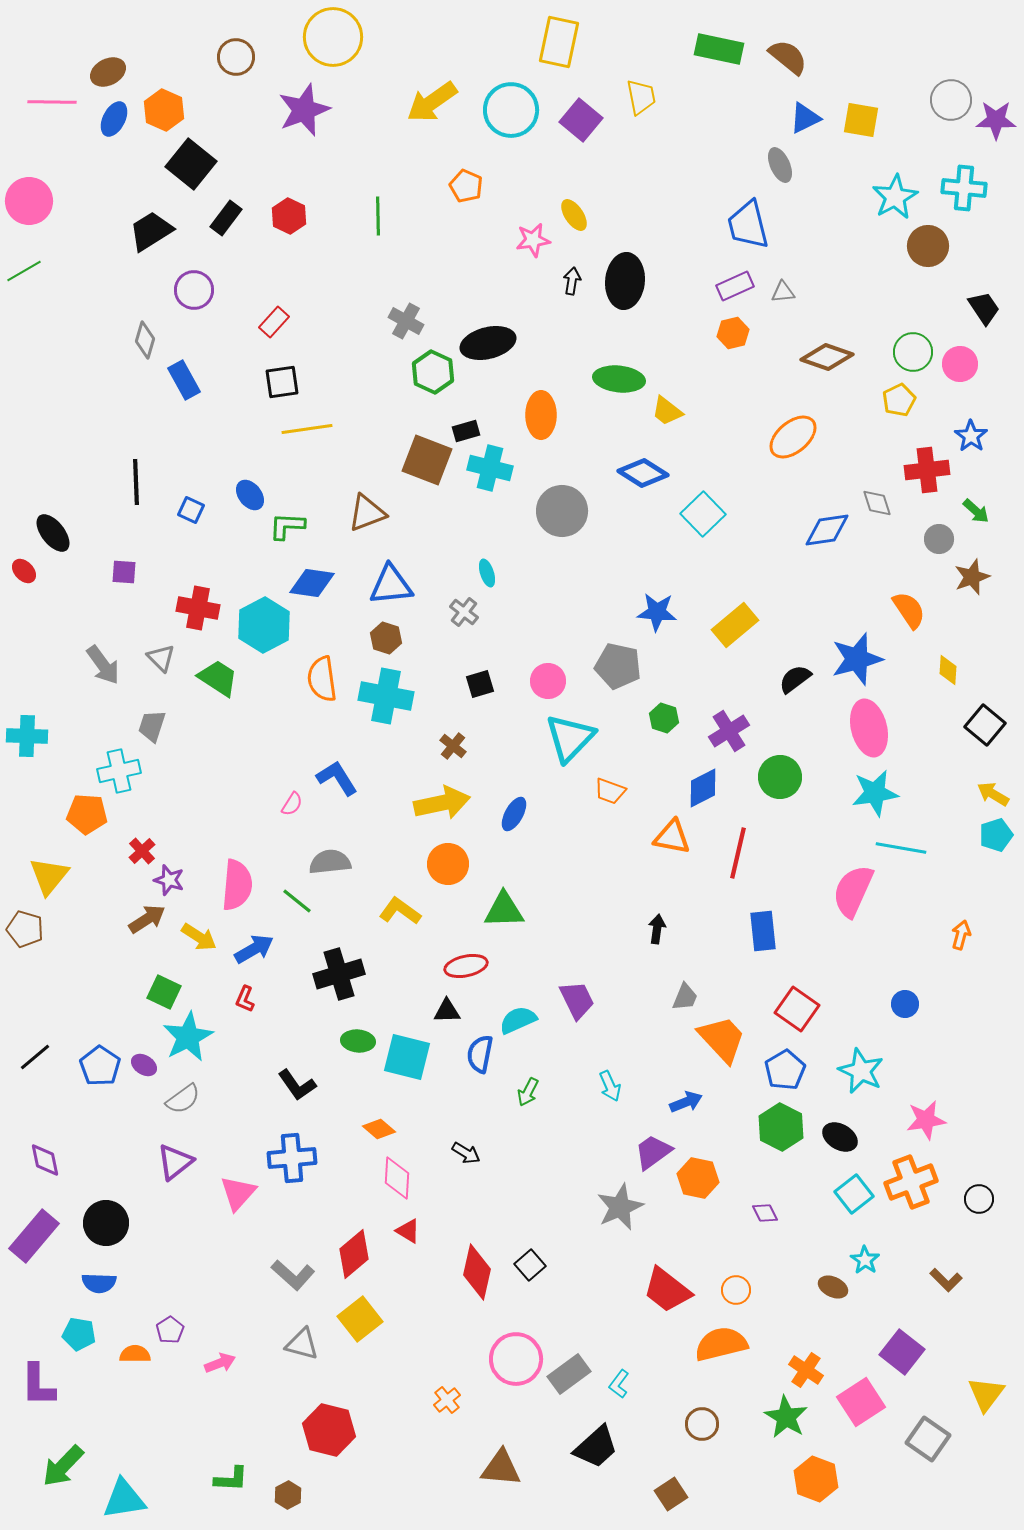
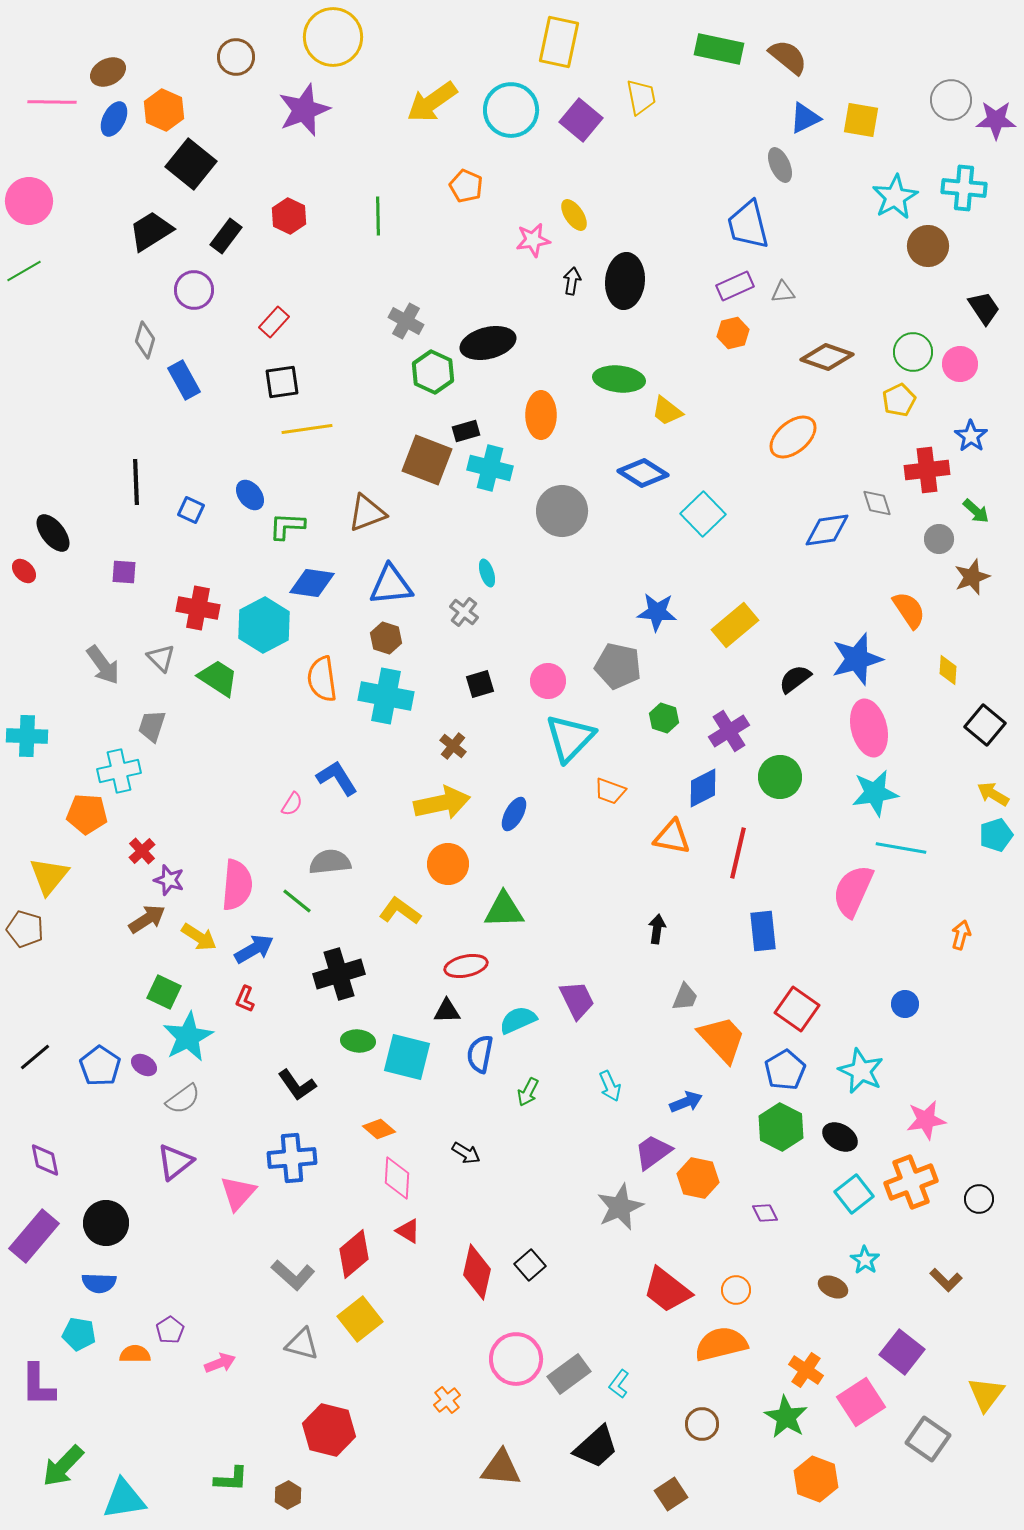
black rectangle at (226, 218): moved 18 px down
